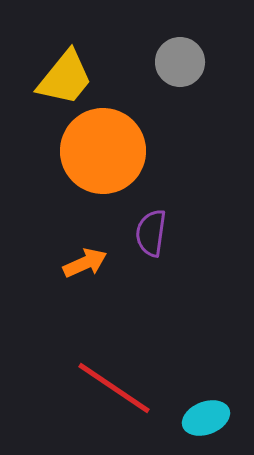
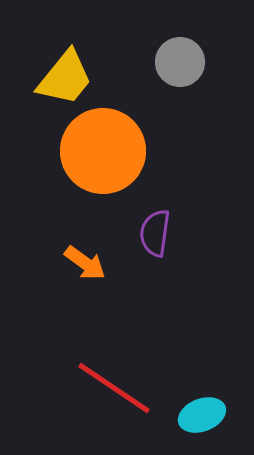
purple semicircle: moved 4 px right
orange arrow: rotated 60 degrees clockwise
cyan ellipse: moved 4 px left, 3 px up
